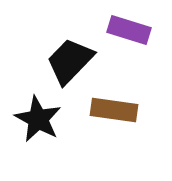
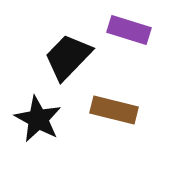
black trapezoid: moved 2 px left, 4 px up
brown rectangle: rotated 6 degrees clockwise
